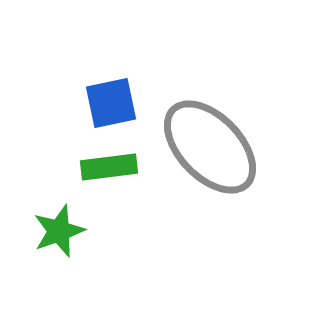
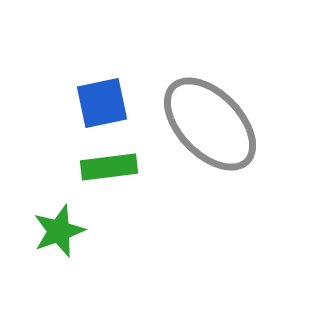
blue square: moved 9 px left
gray ellipse: moved 23 px up
